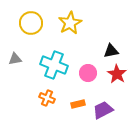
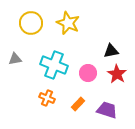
yellow star: moved 2 px left; rotated 20 degrees counterclockwise
orange rectangle: rotated 32 degrees counterclockwise
purple trapezoid: moved 4 px right; rotated 45 degrees clockwise
